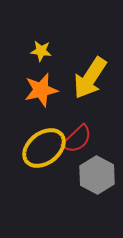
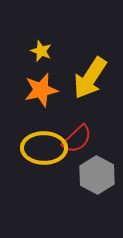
yellow star: rotated 15 degrees clockwise
yellow ellipse: rotated 39 degrees clockwise
